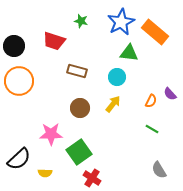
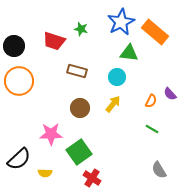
green star: moved 8 px down
